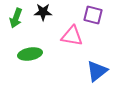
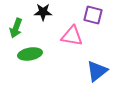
green arrow: moved 10 px down
